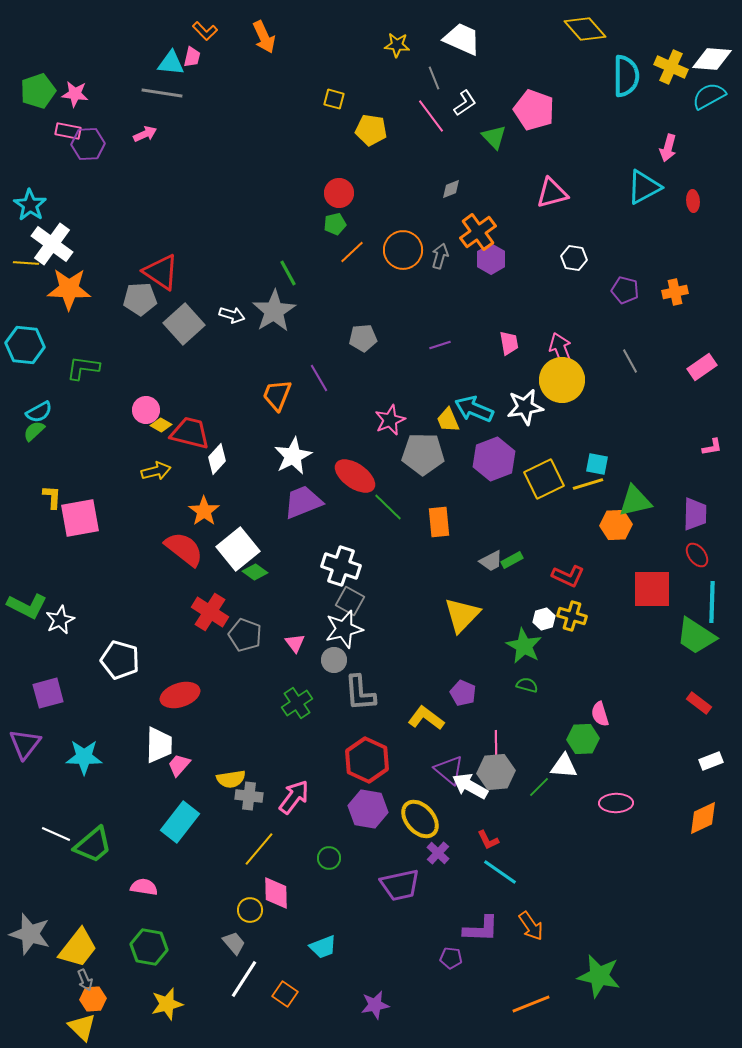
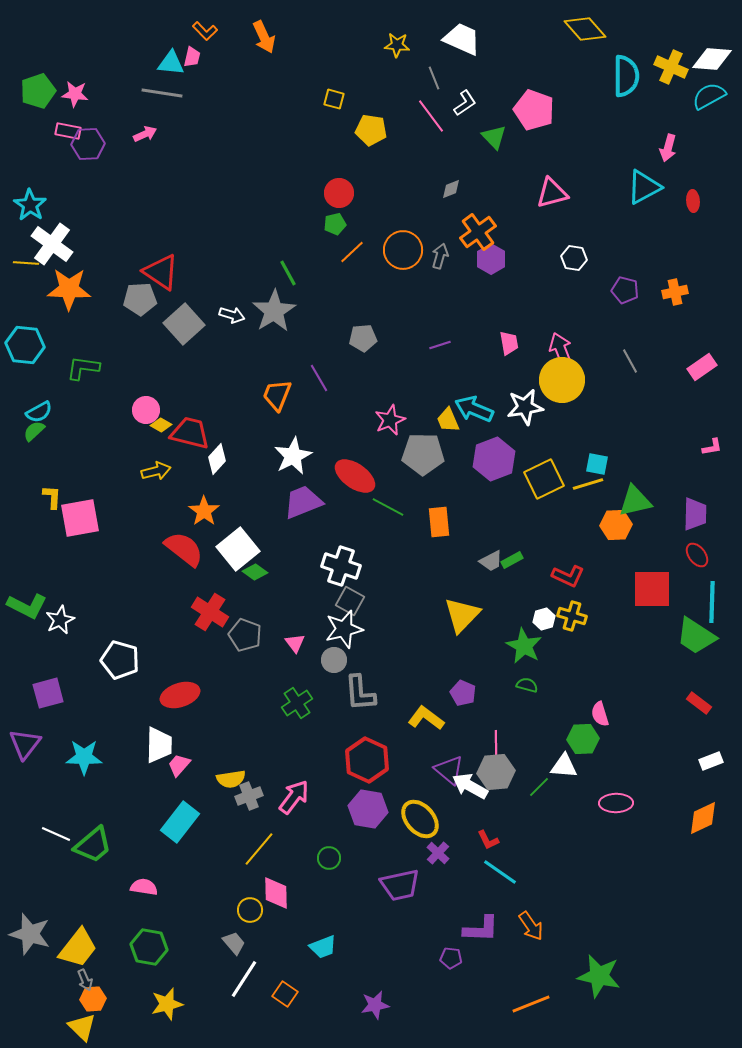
green line at (388, 507): rotated 16 degrees counterclockwise
gray cross at (249, 796): rotated 28 degrees counterclockwise
